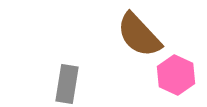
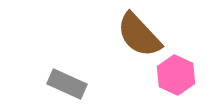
gray rectangle: rotated 75 degrees counterclockwise
